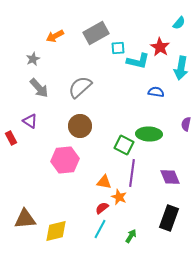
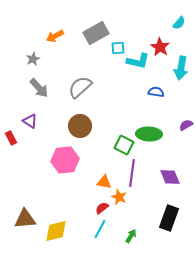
purple semicircle: moved 1 px down; rotated 48 degrees clockwise
